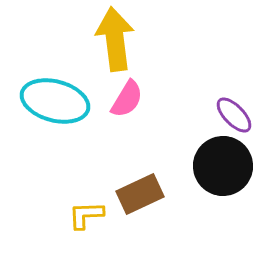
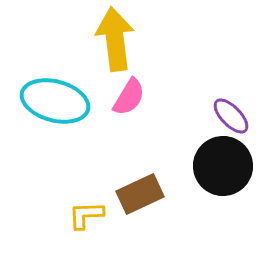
pink semicircle: moved 2 px right, 2 px up
purple ellipse: moved 3 px left, 1 px down
